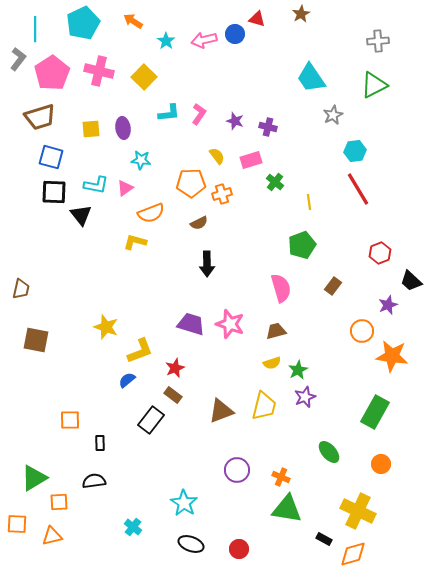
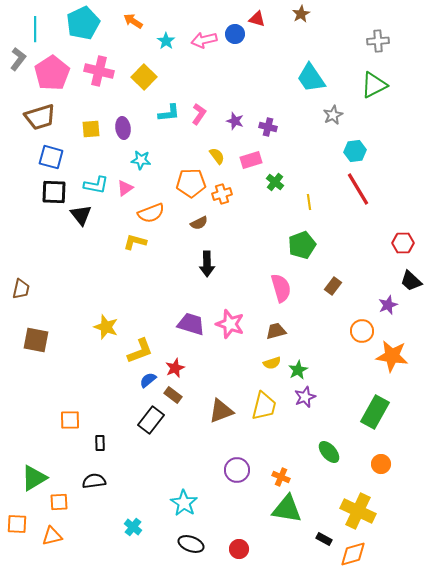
red hexagon at (380, 253): moved 23 px right, 10 px up; rotated 20 degrees clockwise
blue semicircle at (127, 380): moved 21 px right
